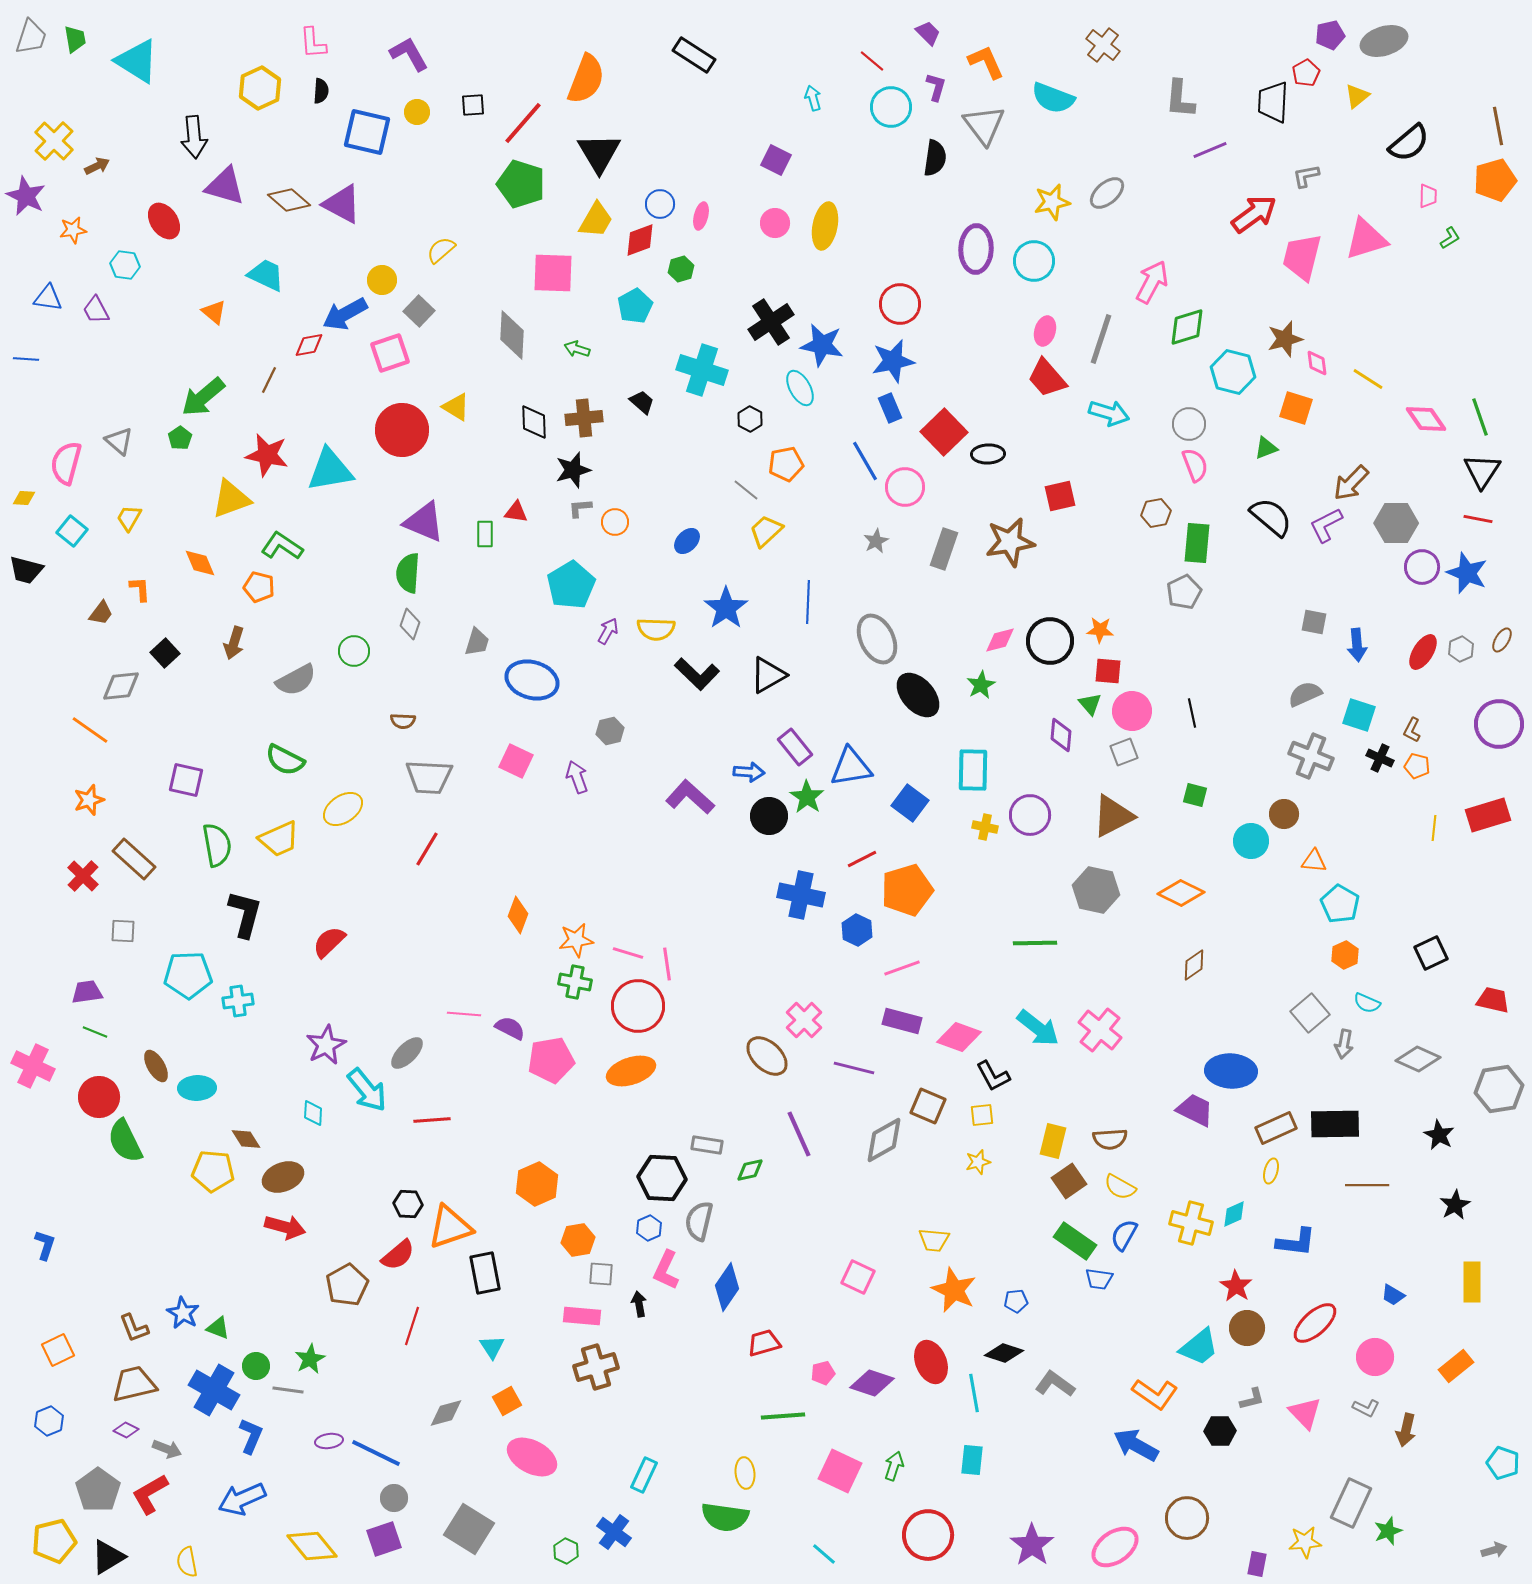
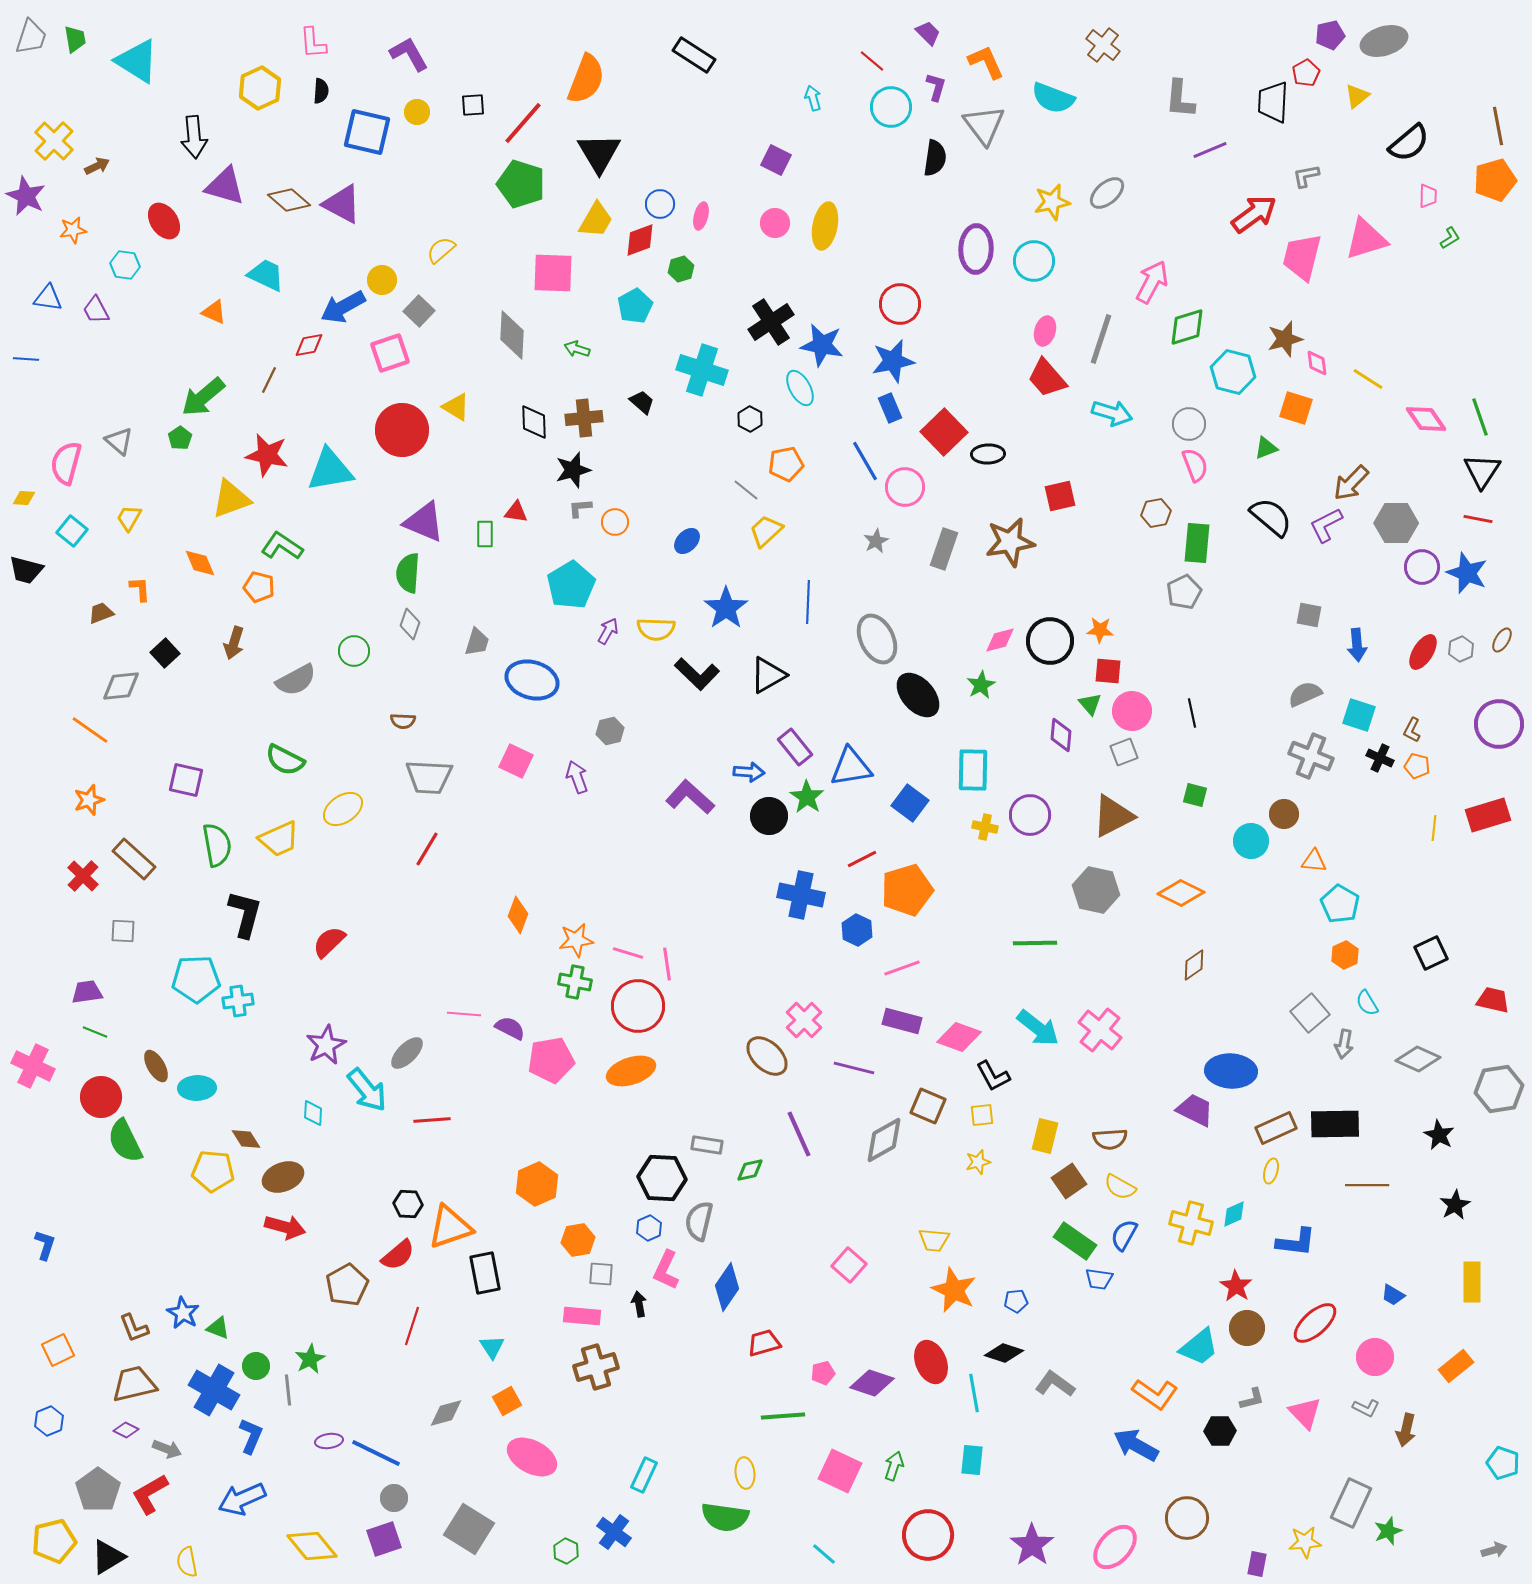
orange triangle at (214, 312): rotated 16 degrees counterclockwise
blue arrow at (345, 314): moved 2 px left, 7 px up
cyan arrow at (1109, 413): moved 3 px right
brown trapezoid at (101, 613): rotated 148 degrees counterclockwise
gray square at (1314, 622): moved 5 px left, 7 px up
cyan pentagon at (188, 975): moved 8 px right, 4 px down
cyan semicircle at (1367, 1003): rotated 36 degrees clockwise
red circle at (99, 1097): moved 2 px right
yellow rectangle at (1053, 1141): moved 8 px left, 5 px up
pink square at (858, 1277): moved 9 px left, 12 px up; rotated 16 degrees clockwise
gray line at (288, 1390): rotated 76 degrees clockwise
pink ellipse at (1115, 1547): rotated 12 degrees counterclockwise
